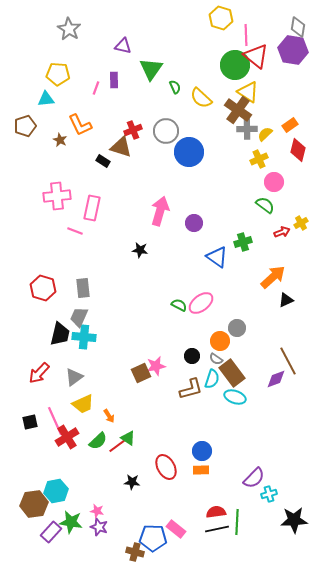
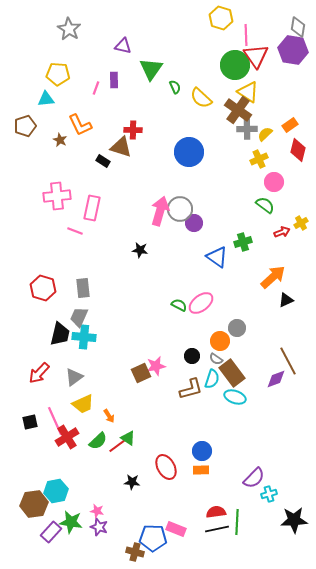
red triangle at (256, 56): rotated 16 degrees clockwise
red cross at (133, 130): rotated 24 degrees clockwise
gray circle at (166, 131): moved 14 px right, 78 px down
pink rectangle at (176, 529): rotated 18 degrees counterclockwise
